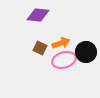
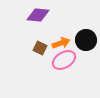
black circle: moved 12 px up
pink ellipse: rotated 15 degrees counterclockwise
